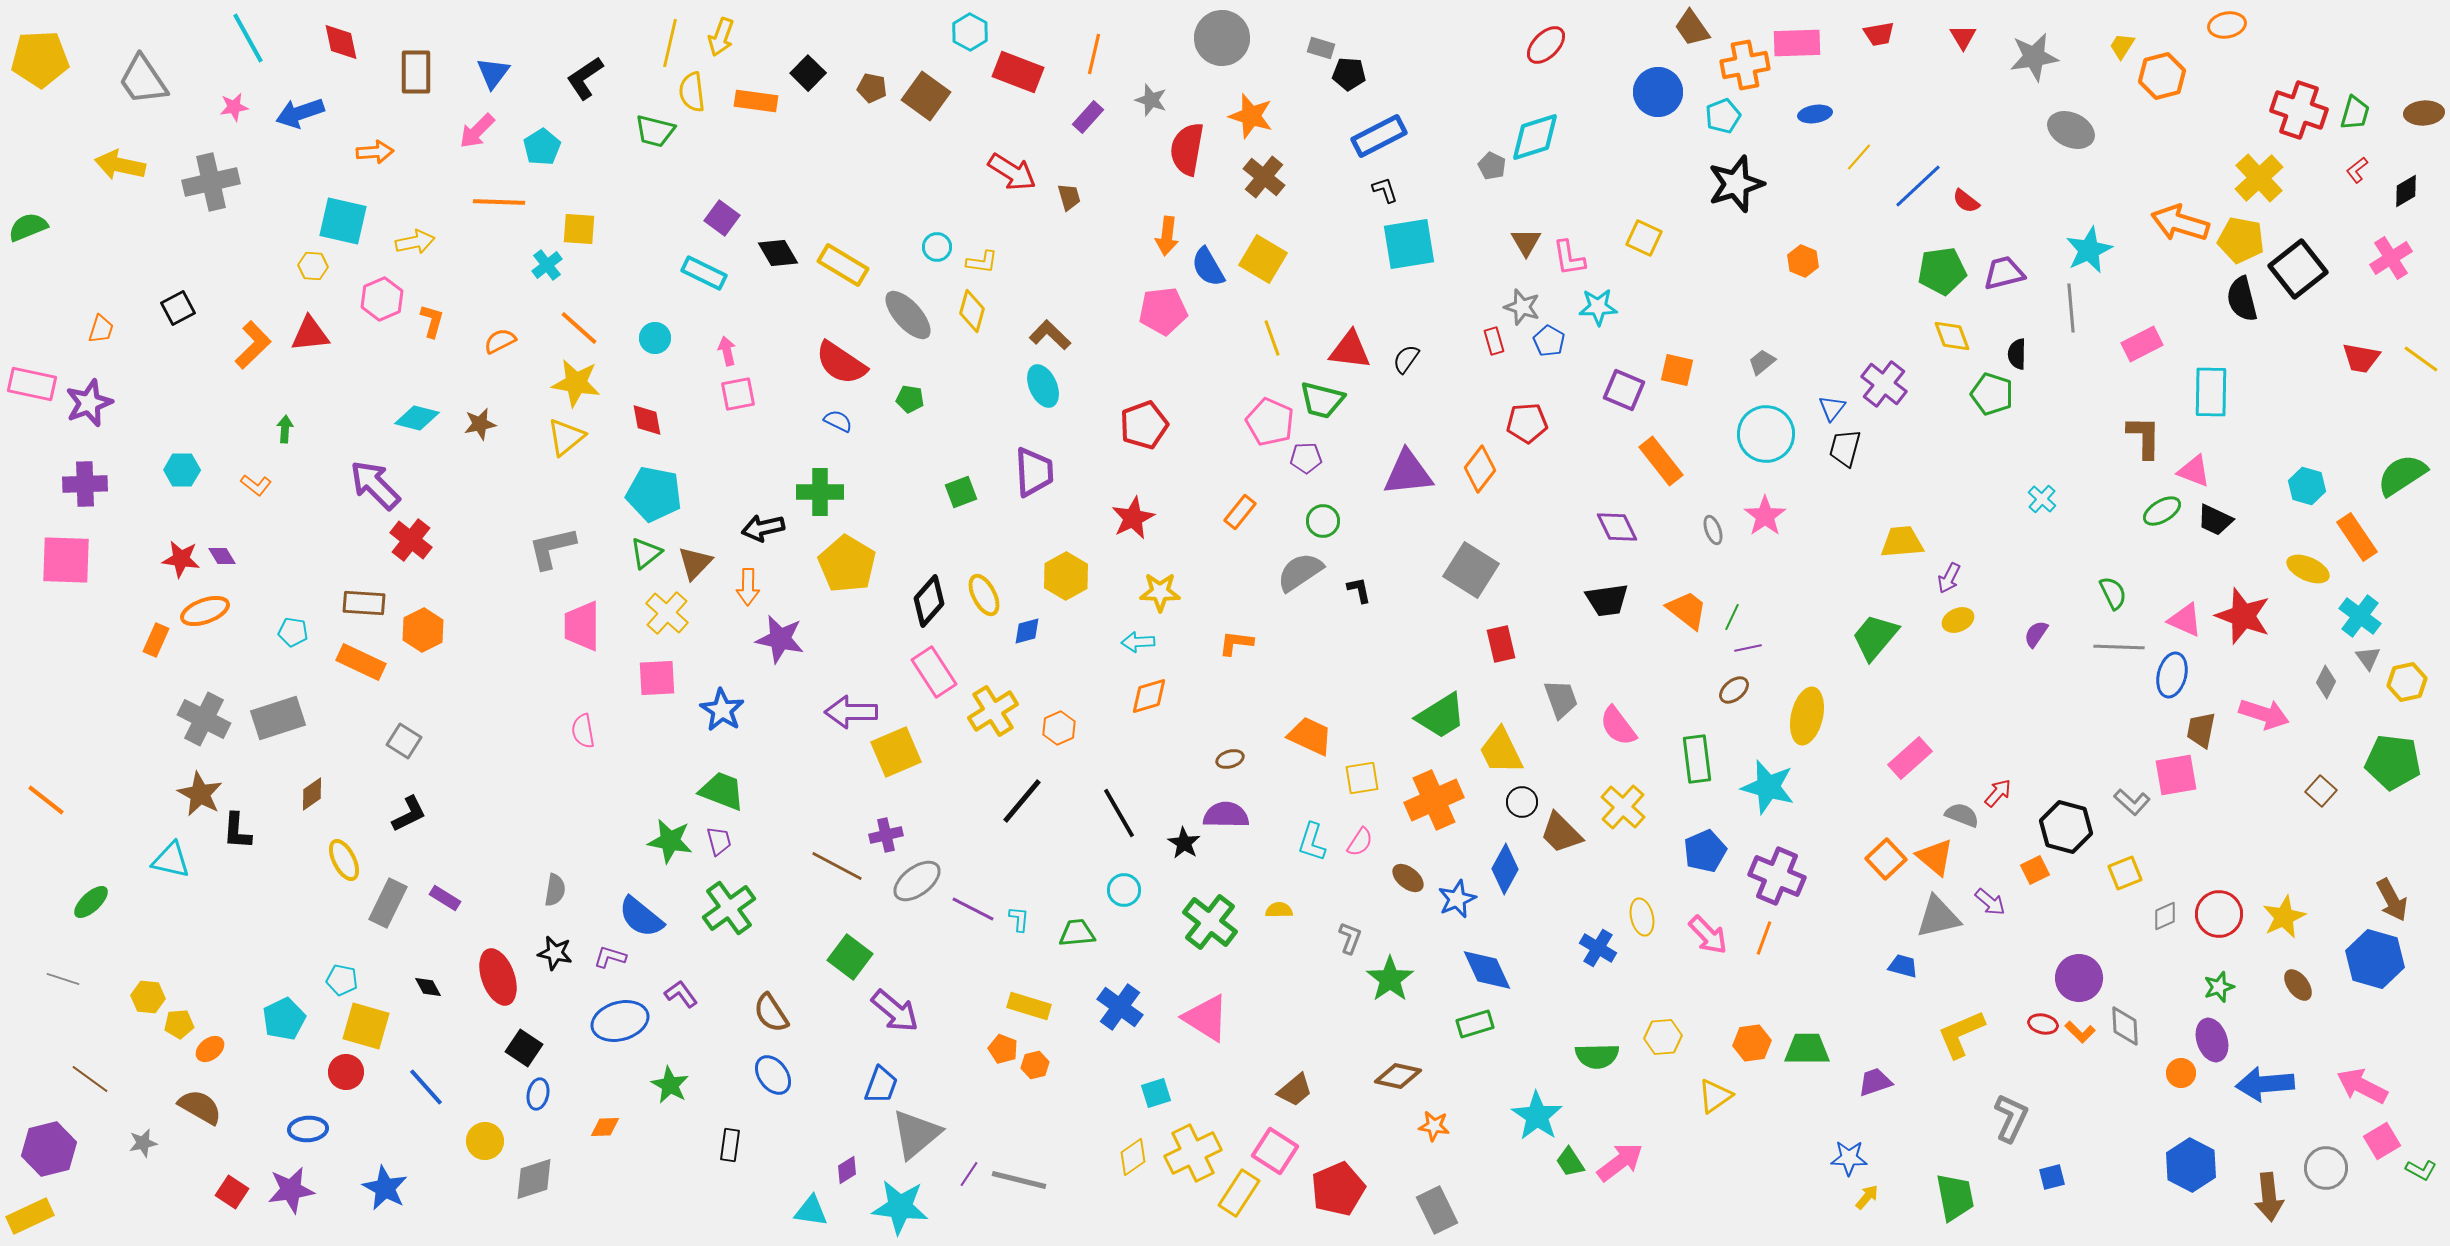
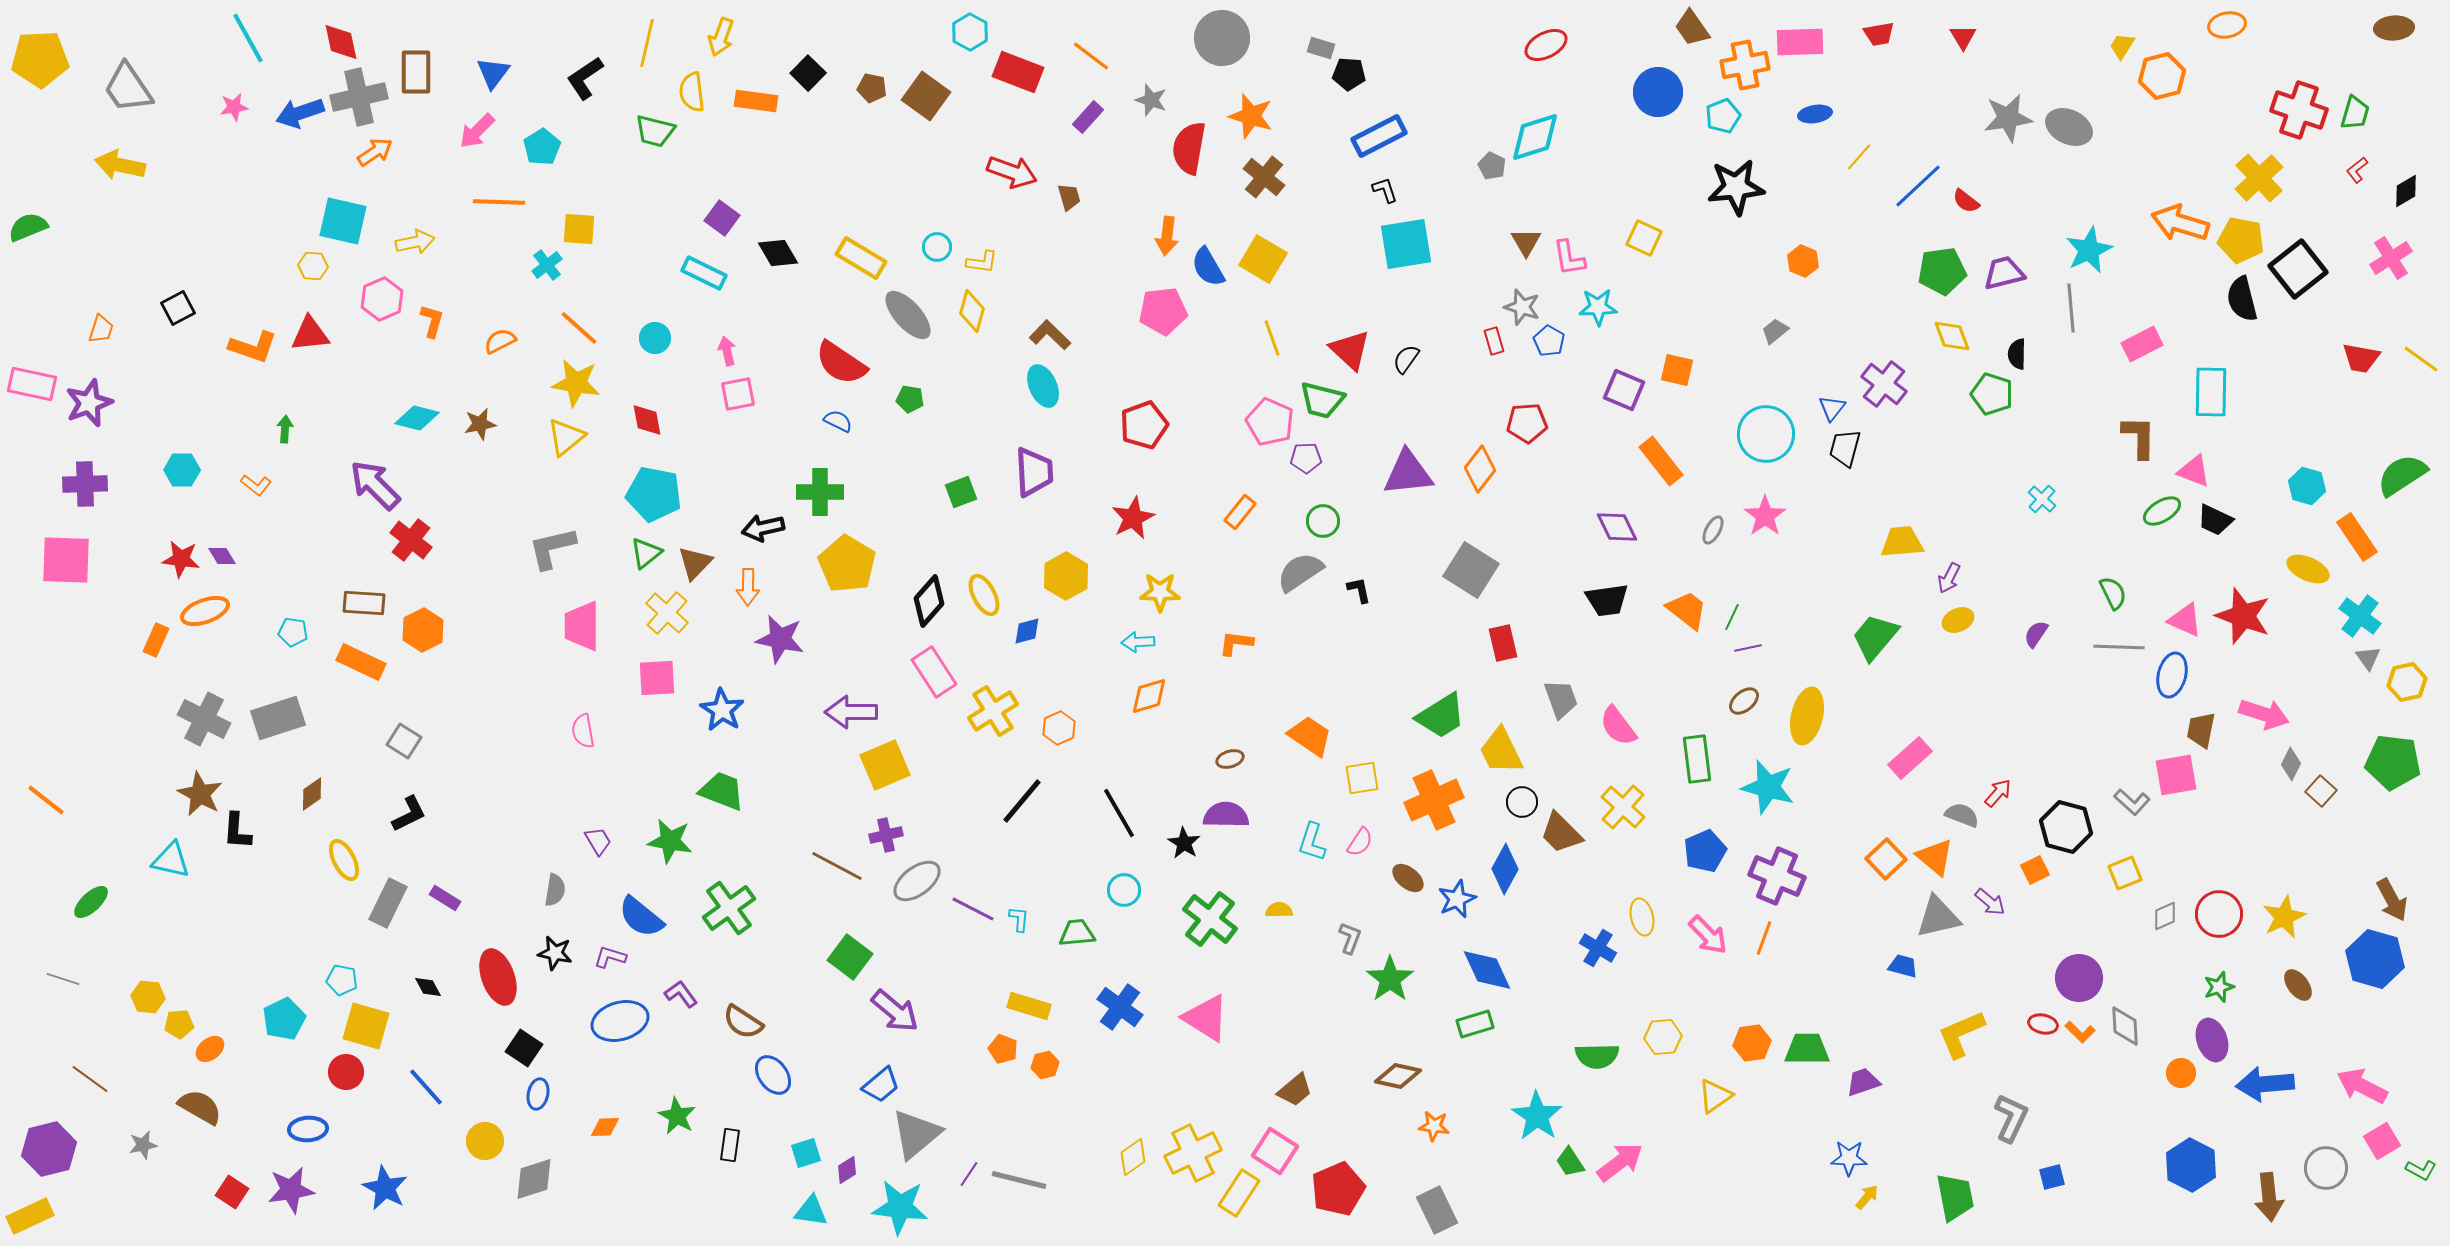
yellow line at (670, 43): moved 23 px left
pink rectangle at (1797, 43): moved 3 px right, 1 px up
red ellipse at (1546, 45): rotated 18 degrees clockwise
orange line at (1094, 54): moved 3 px left, 2 px down; rotated 66 degrees counterclockwise
gray star at (2034, 57): moved 26 px left, 61 px down
gray trapezoid at (143, 80): moved 15 px left, 8 px down
brown ellipse at (2424, 113): moved 30 px left, 85 px up
gray ellipse at (2071, 130): moved 2 px left, 3 px up
red semicircle at (1187, 149): moved 2 px right, 1 px up
orange arrow at (375, 152): rotated 30 degrees counterclockwise
red arrow at (1012, 172): rotated 12 degrees counterclockwise
gray cross at (211, 182): moved 148 px right, 85 px up
black star at (1736, 184): moved 3 px down; rotated 12 degrees clockwise
cyan square at (1409, 244): moved 3 px left
yellow rectangle at (843, 265): moved 18 px right, 7 px up
orange L-shape at (253, 345): moved 2 px down; rotated 63 degrees clockwise
red triangle at (1350, 350): rotated 36 degrees clockwise
gray trapezoid at (1762, 362): moved 13 px right, 31 px up
brown L-shape at (2144, 437): moved 5 px left
gray ellipse at (1713, 530): rotated 48 degrees clockwise
red rectangle at (1501, 644): moved 2 px right, 1 px up
gray diamond at (2326, 682): moved 35 px left, 82 px down
brown ellipse at (1734, 690): moved 10 px right, 11 px down
orange trapezoid at (1310, 736): rotated 9 degrees clockwise
yellow square at (896, 752): moved 11 px left, 13 px down
purple trapezoid at (719, 841): moved 121 px left; rotated 16 degrees counterclockwise
green cross at (1210, 922): moved 3 px up
brown semicircle at (771, 1013): moved 28 px left, 9 px down; rotated 24 degrees counterclockwise
orange hexagon at (1035, 1065): moved 10 px right
purple trapezoid at (1875, 1082): moved 12 px left
green star at (670, 1085): moved 7 px right, 31 px down
blue trapezoid at (881, 1085): rotated 30 degrees clockwise
cyan square at (1156, 1093): moved 350 px left, 60 px down
gray star at (143, 1143): moved 2 px down
